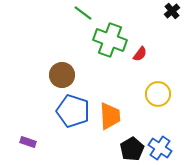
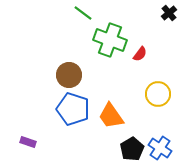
black cross: moved 3 px left, 2 px down
brown circle: moved 7 px right
blue pentagon: moved 2 px up
orange trapezoid: moved 1 px right; rotated 148 degrees clockwise
